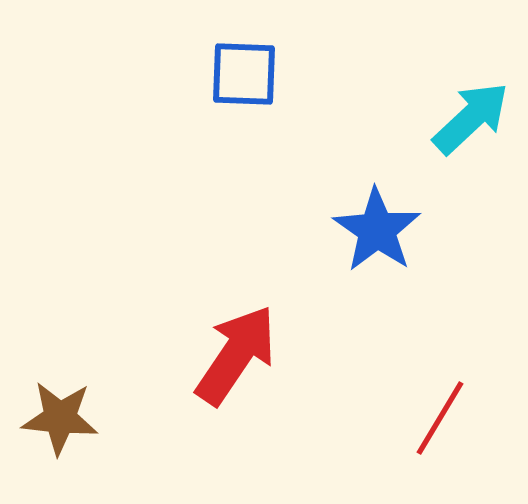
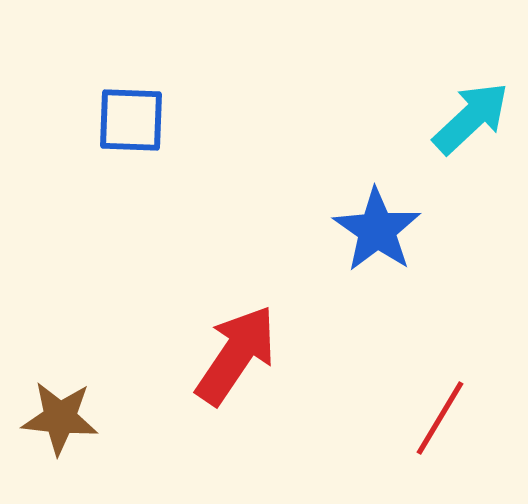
blue square: moved 113 px left, 46 px down
